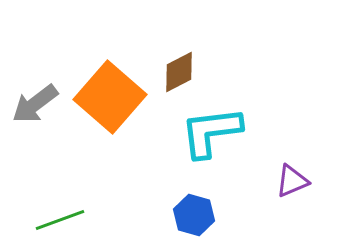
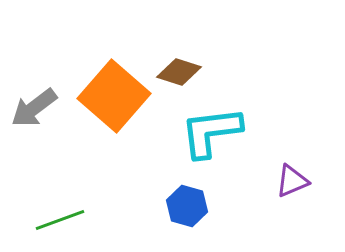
brown diamond: rotated 45 degrees clockwise
orange square: moved 4 px right, 1 px up
gray arrow: moved 1 px left, 4 px down
blue hexagon: moved 7 px left, 9 px up
